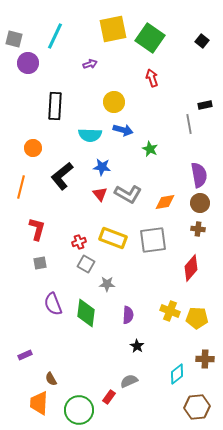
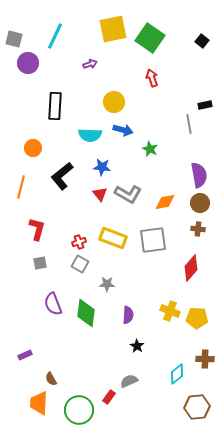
gray square at (86, 264): moved 6 px left
